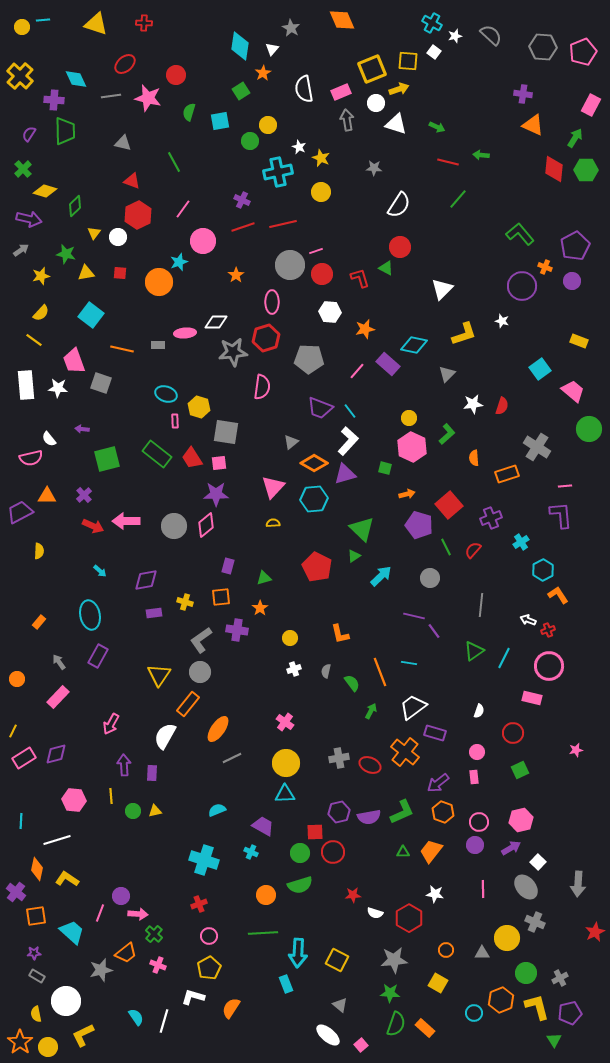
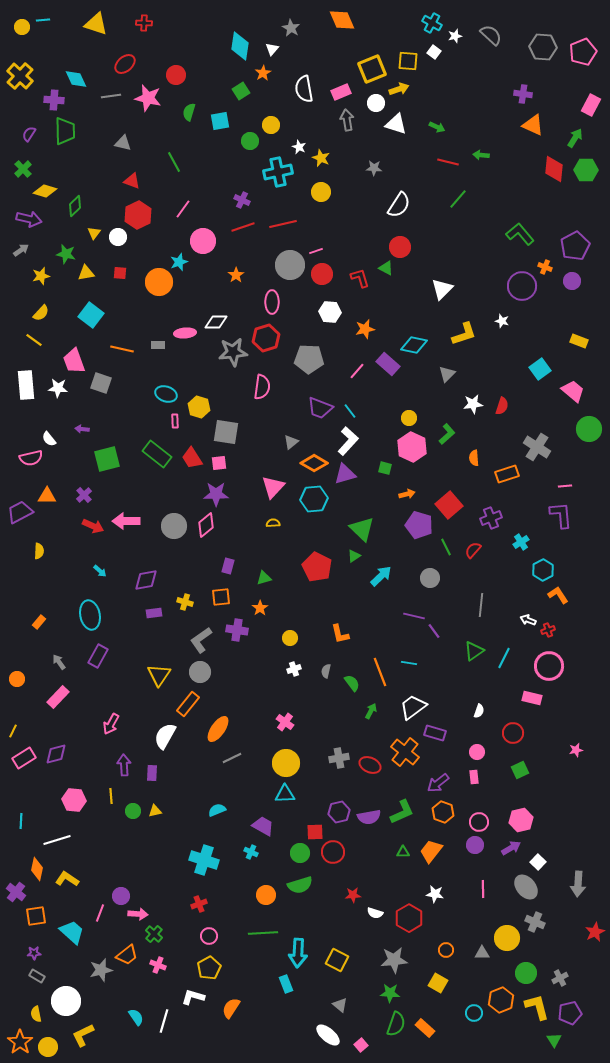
yellow circle at (268, 125): moved 3 px right
orange trapezoid at (126, 953): moved 1 px right, 2 px down
